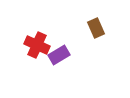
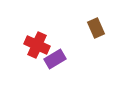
purple rectangle: moved 4 px left, 4 px down
